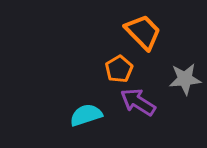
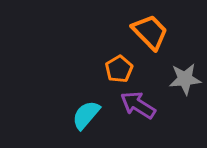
orange trapezoid: moved 7 px right
purple arrow: moved 3 px down
cyan semicircle: rotated 32 degrees counterclockwise
